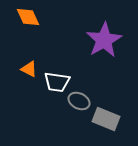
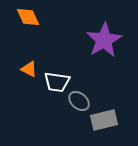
gray ellipse: rotated 15 degrees clockwise
gray rectangle: moved 2 px left, 1 px down; rotated 36 degrees counterclockwise
